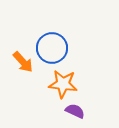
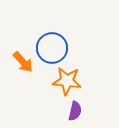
orange star: moved 4 px right, 3 px up
purple semicircle: rotated 78 degrees clockwise
